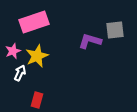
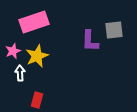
gray square: moved 1 px left
purple L-shape: rotated 105 degrees counterclockwise
white arrow: rotated 28 degrees counterclockwise
